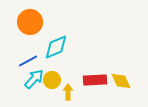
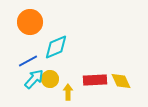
yellow circle: moved 2 px left, 1 px up
